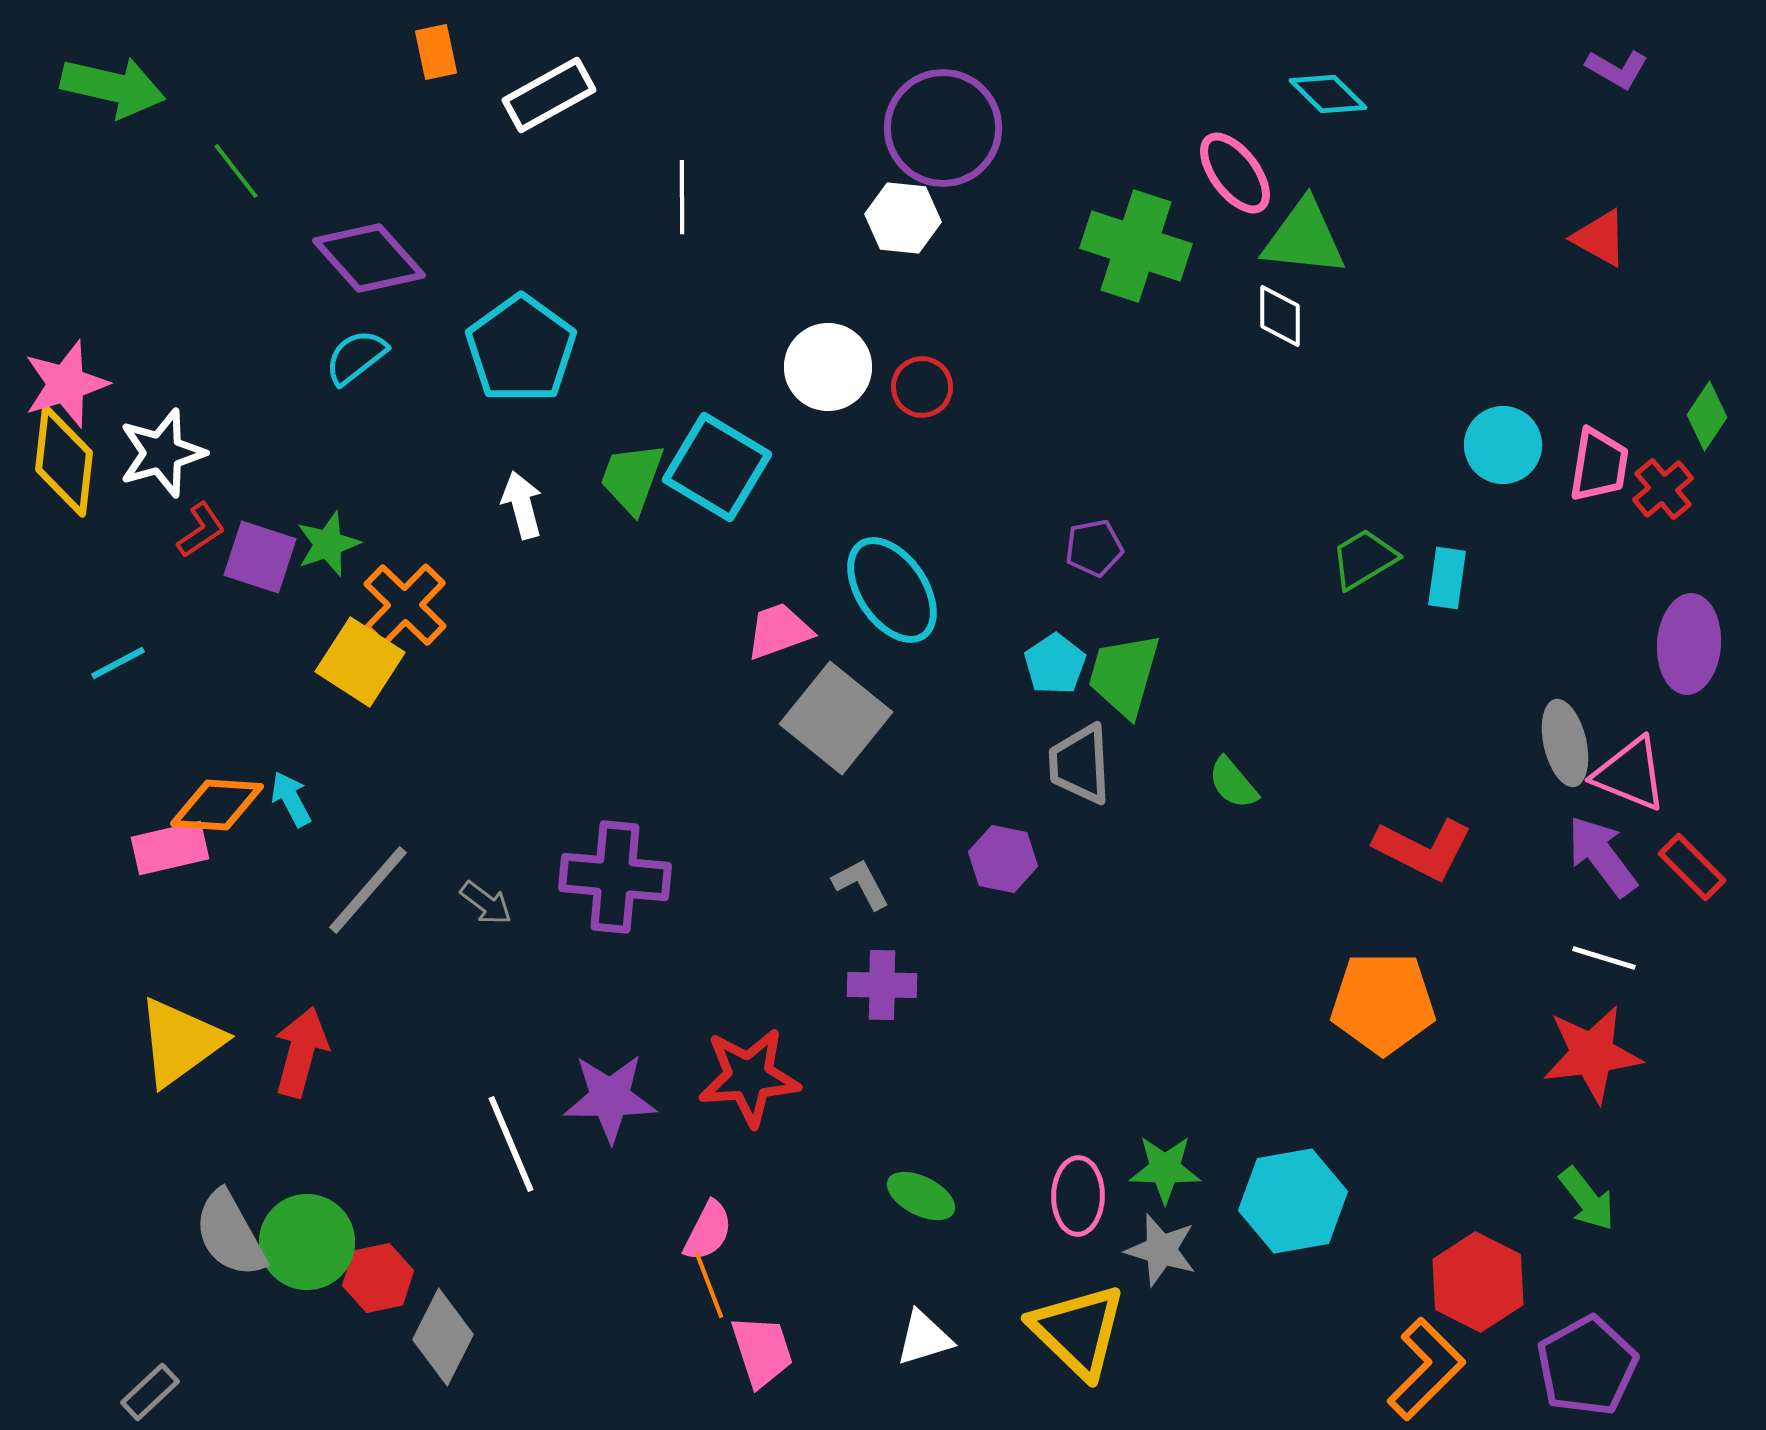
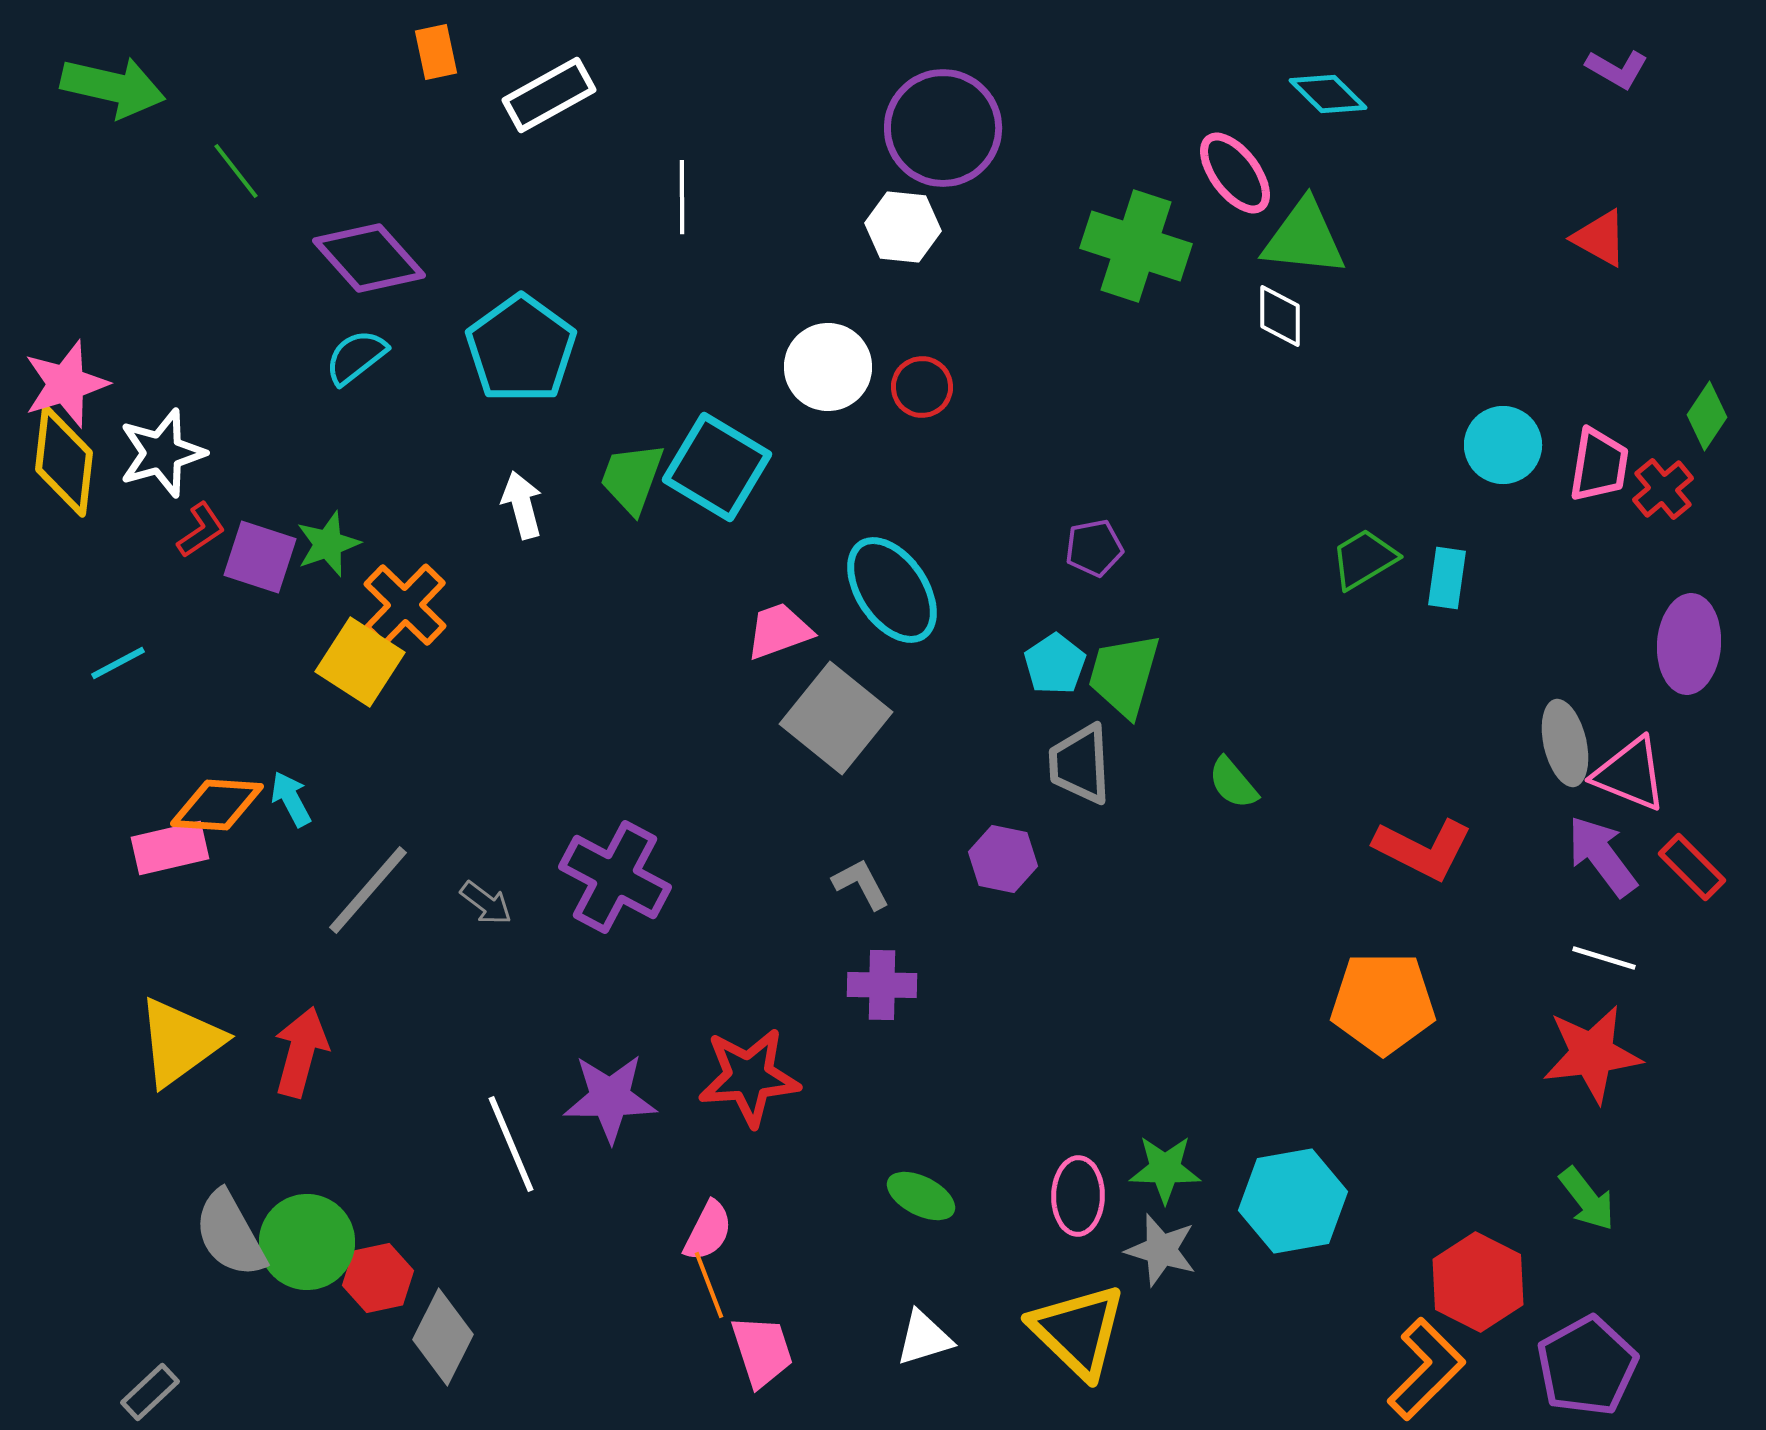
white hexagon at (903, 218): moved 9 px down
purple cross at (615, 877): rotated 23 degrees clockwise
